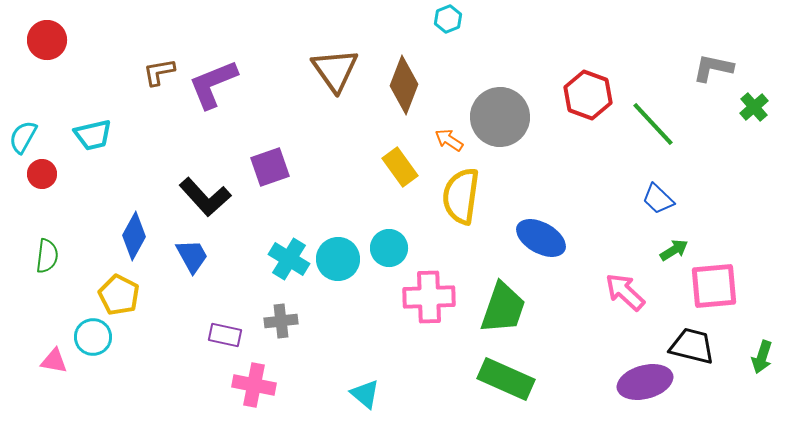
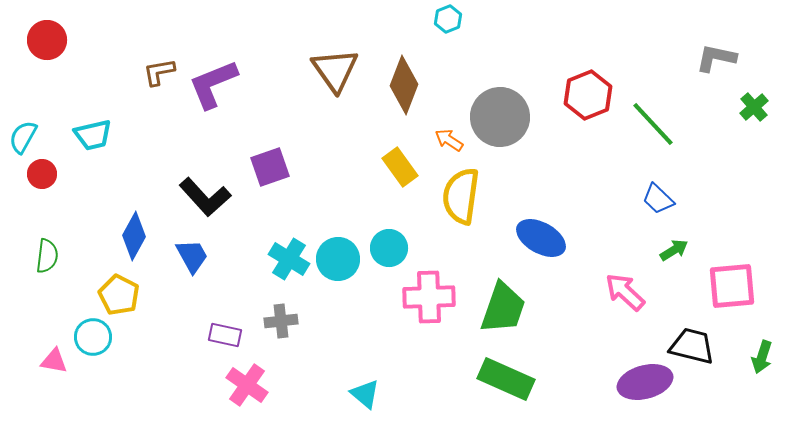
gray L-shape at (713, 68): moved 3 px right, 10 px up
red hexagon at (588, 95): rotated 18 degrees clockwise
pink square at (714, 286): moved 18 px right
pink cross at (254, 385): moved 7 px left; rotated 24 degrees clockwise
